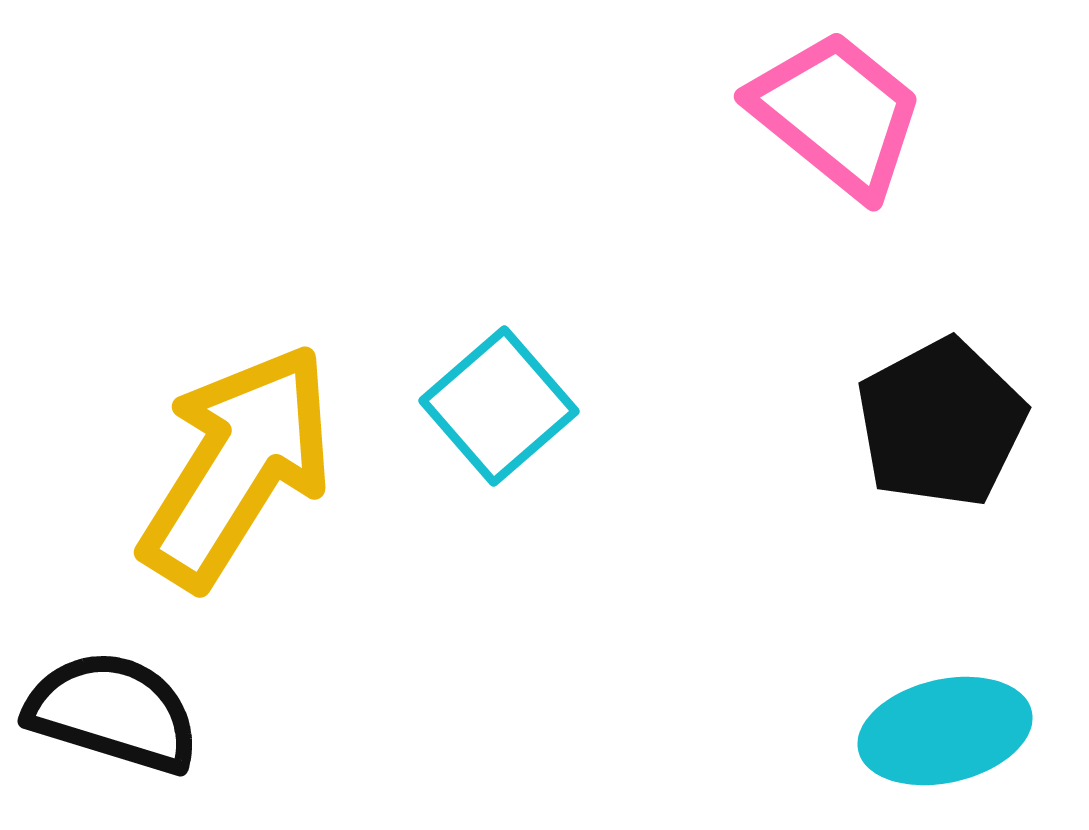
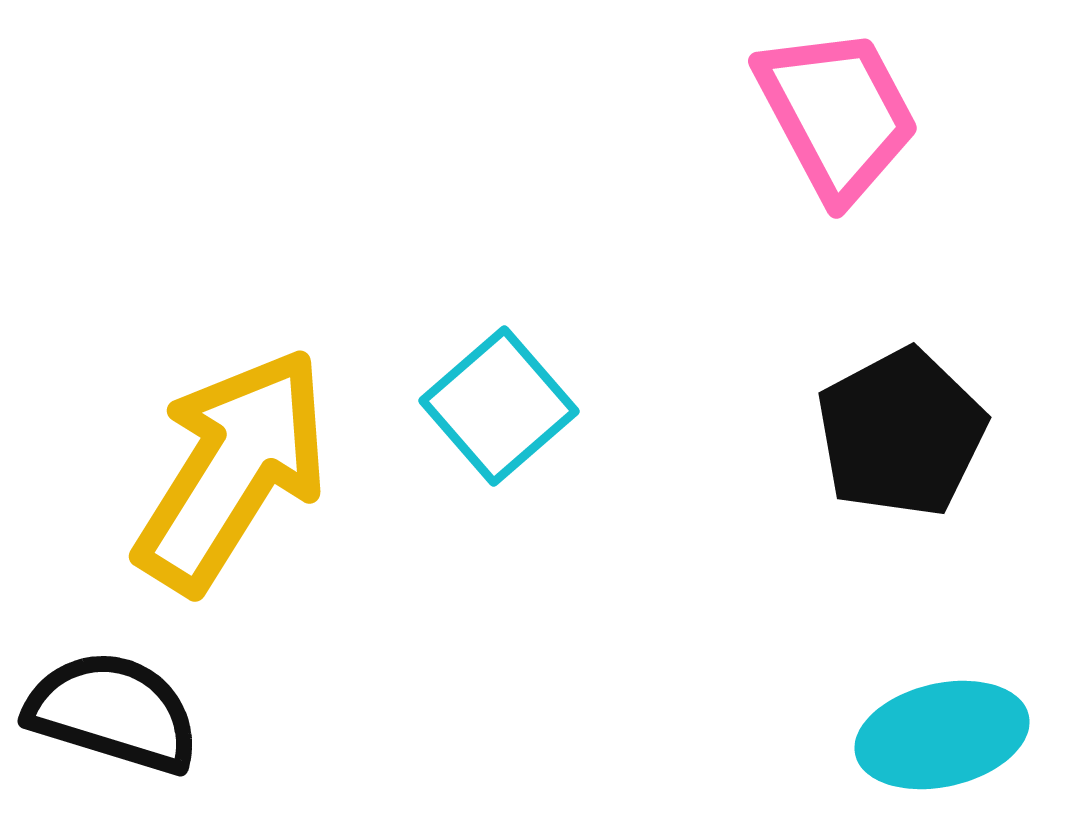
pink trapezoid: rotated 23 degrees clockwise
black pentagon: moved 40 px left, 10 px down
yellow arrow: moved 5 px left, 4 px down
cyan ellipse: moved 3 px left, 4 px down
